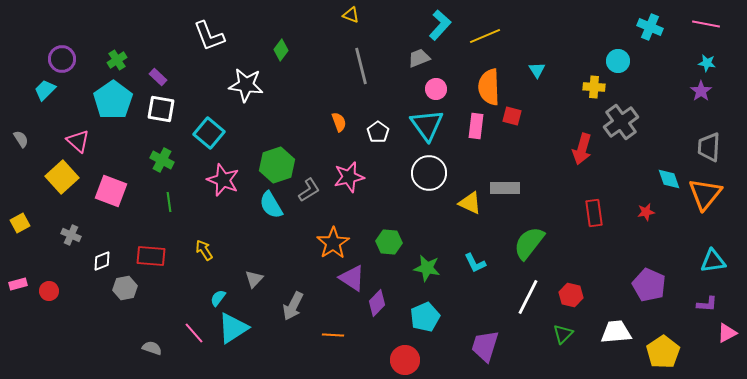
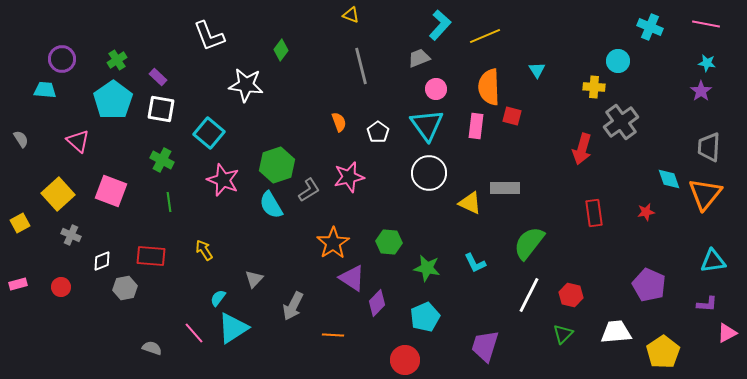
cyan trapezoid at (45, 90): rotated 50 degrees clockwise
yellow square at (62, 177): moved 4 px left, 17 px down
red circle at (49, 291): moved 12 px right, 4 px up
white line at (528, 297): moved 1 px right, 2 px up
